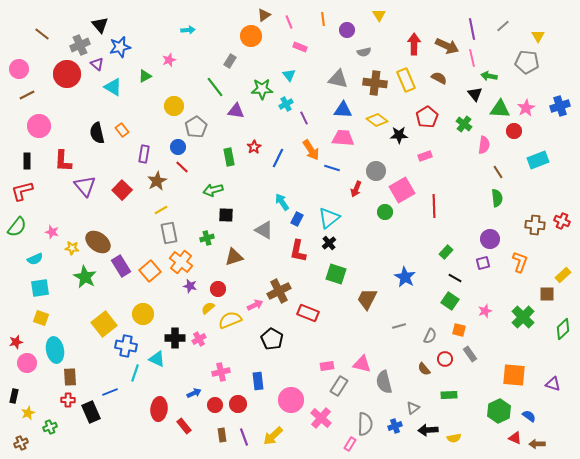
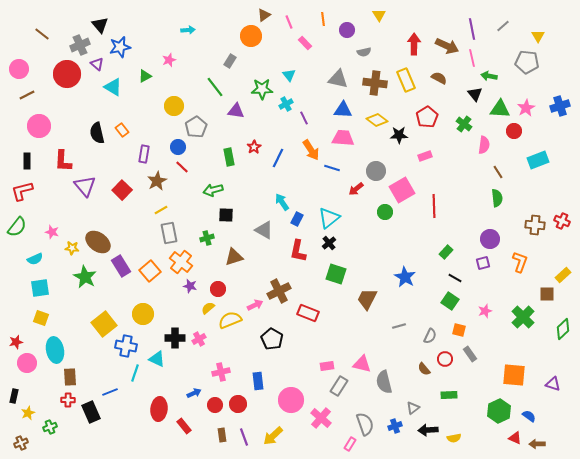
pink rectangle at (300, 47): moved 5 px right, 4 px up; rotated 24 degrees clockwise
red arrow at (356, 189): rotated 28 degrees clockwise
gray semicircle at (365, 424): rotated 20 degrees counterclockwise
